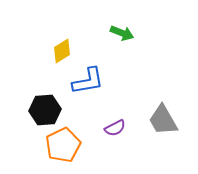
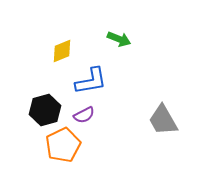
green arrow: moved 3 px left, 6 px down
yellow diamond: rotated 10 degrees clockwise
blue L-shape: moved 3 px right
black hexagon: rotated 12 degrees counterclockwise
purple semicircle: moved 31 px left, 13 px up
